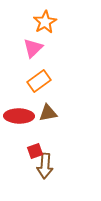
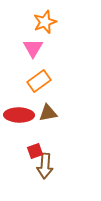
orange star: rotated 10 degrees clockwise
pink triangle: rotated 15 degrees counterclockwise
red ellipse: moved 1 px up
